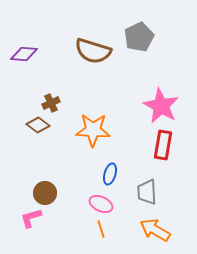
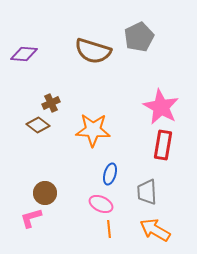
pink star: moved 1 px down
orange line: moved 8 px right; rotated 12 degrees clockwise
